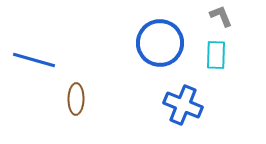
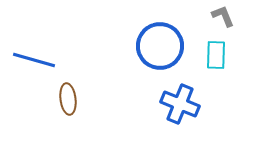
gray L-shape: moved 2 px right
blue circle: moved 3 px down
brown ellipse: moved 8 px left; rotated 8 degrees counterclockwise
blue cross: moved 3 px left, 1 px up
